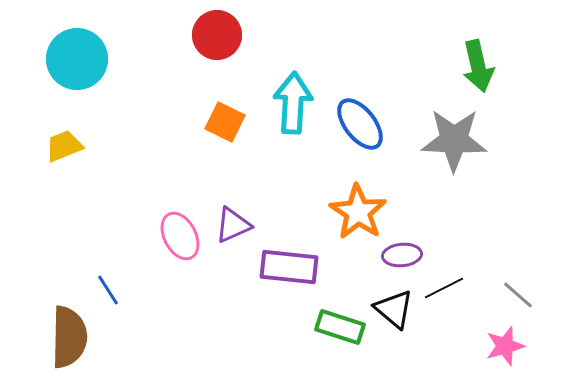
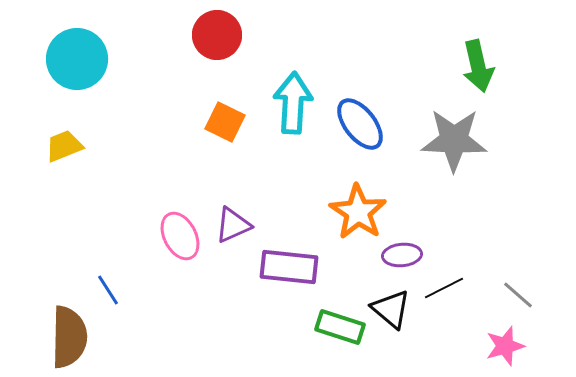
black triangle: moved 3 px left
